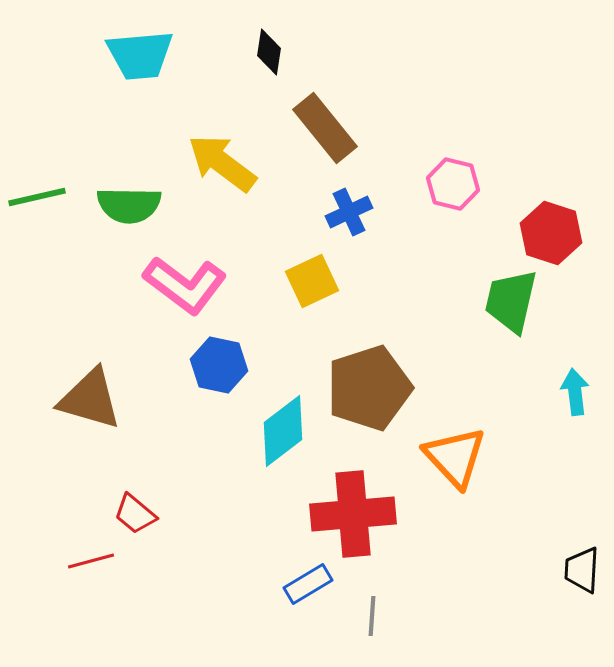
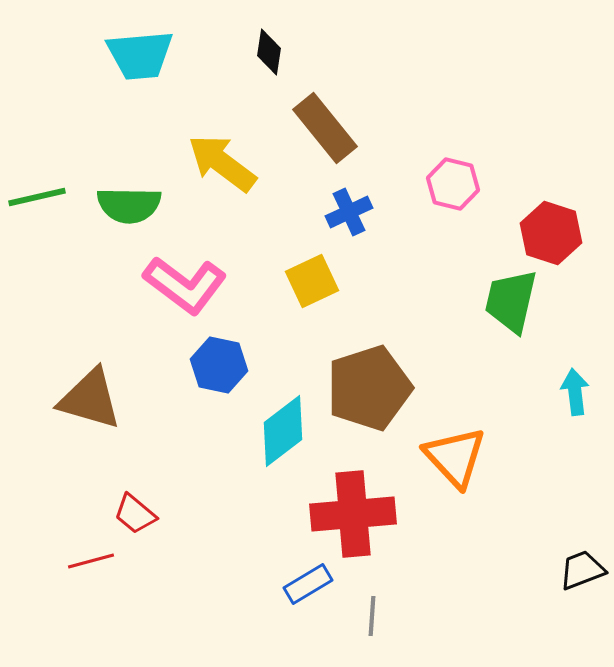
black trapezoid: rotated 66 degrees clockwise
